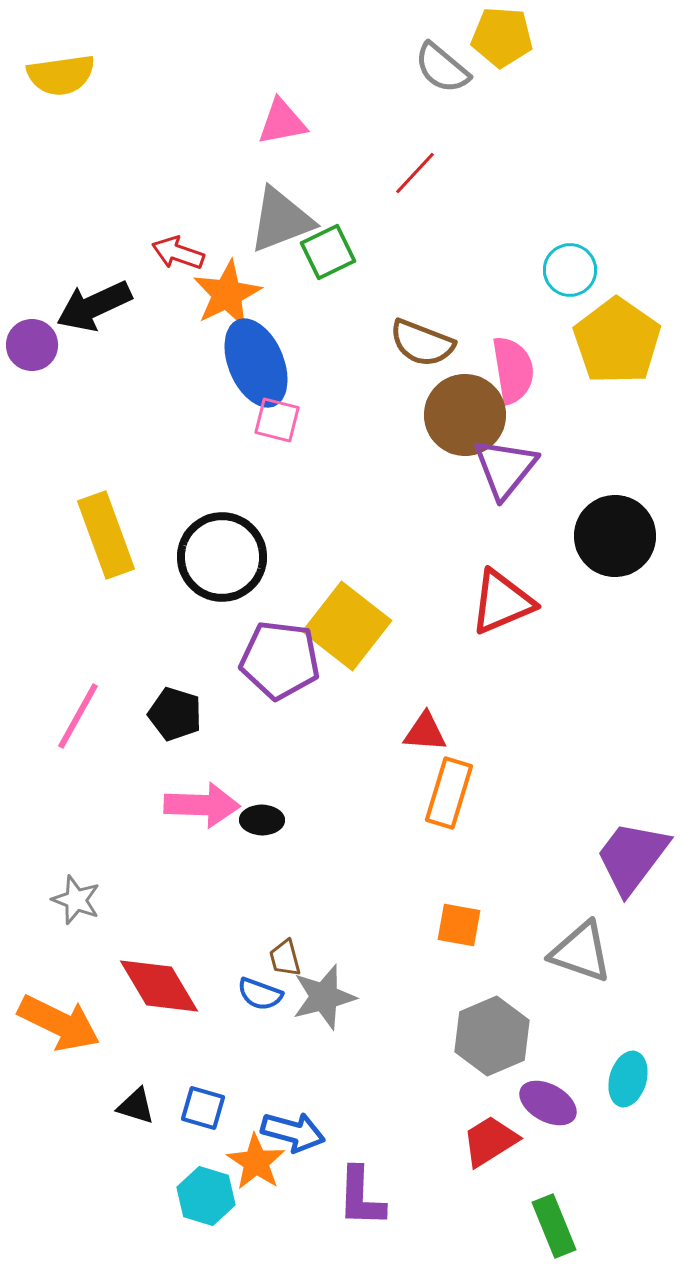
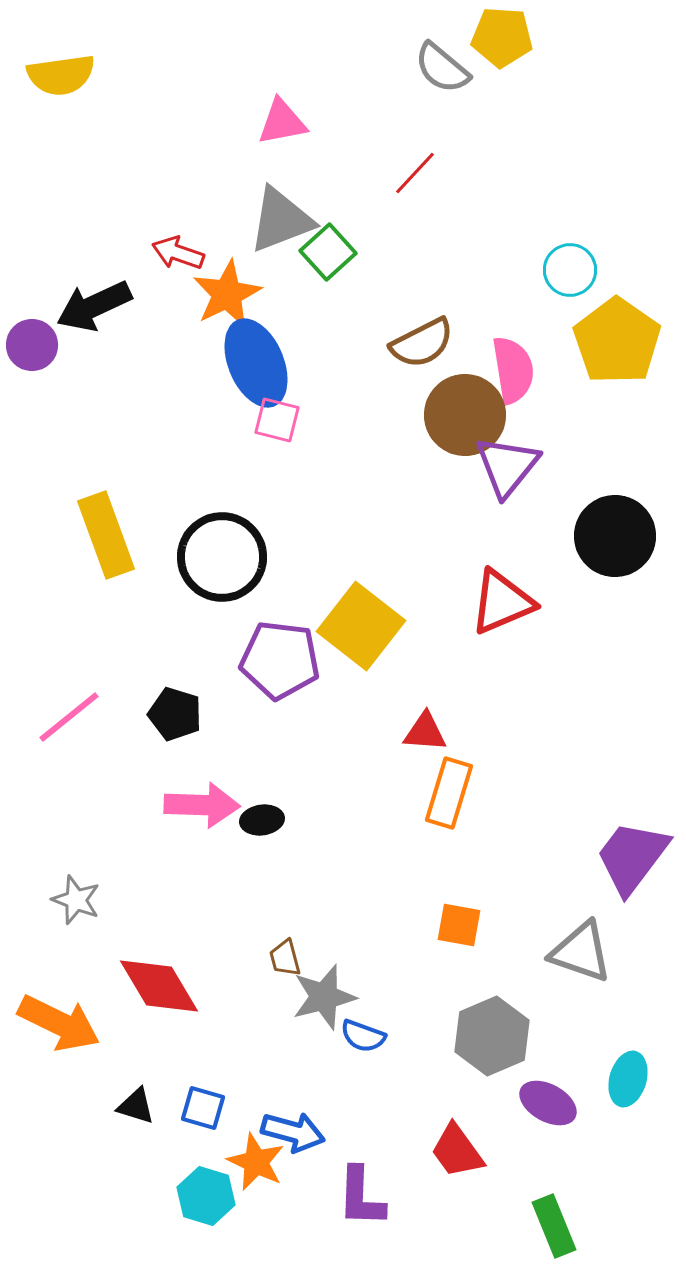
green square at (328, 252): rotated 16 degrees counterclockwise
brown semicircle at (422, 343): rotated 48 degrees counterclockwise
purple triangle at (505, 468): moved 2 px right, 2 px up
yellow square at (347, 626): moved 14 px right
pink line at (78, 716): moved 9 px left, 1 px down; rotated 22 degrees clockwise
black ellipse at (262, 820): rotated 9 degrees counterclockwise
blue semicircle at (260, 994): moved 103 px right, 42 px down
red trapezoid at (490, 1141): moved 33 px left, 10 px down; rotated 94 degrees counterclockwise
orange star at (256, 1162): rotated 8 degrees counterclockwise
